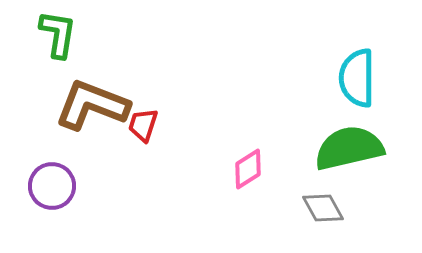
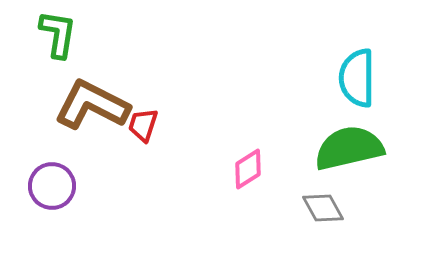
brown L-shape: rotated 6 degrees clockwise
